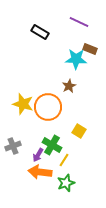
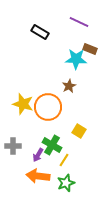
gray cross: rotated 21 degrees clockwise
orange arrow: moved 2 px left, 4 px down
